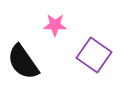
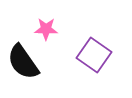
pink star: moved 9 px left, 4 px down
